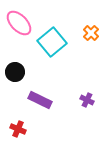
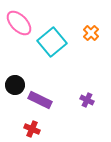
black circle: moved 13 px down
red cross: moved 14 px right
